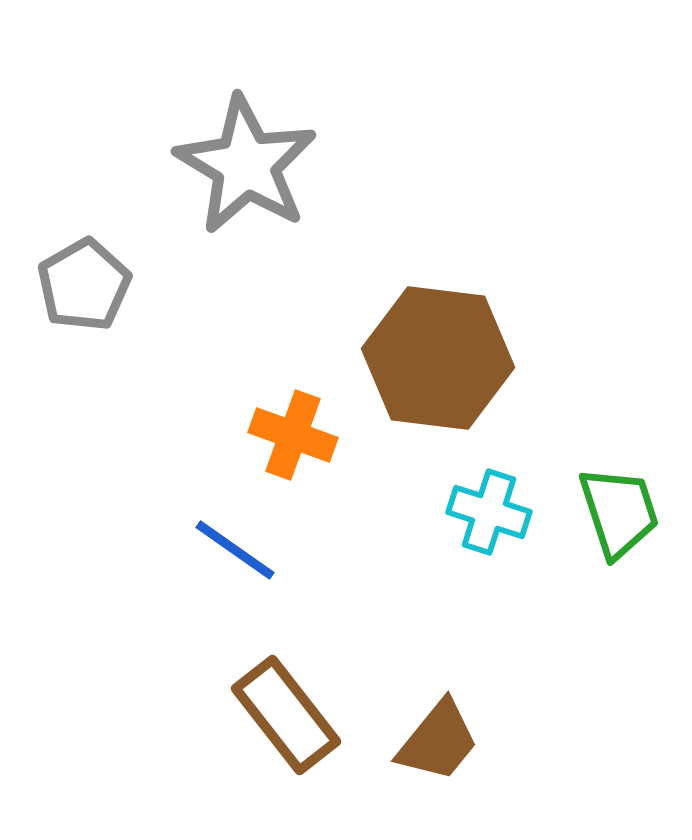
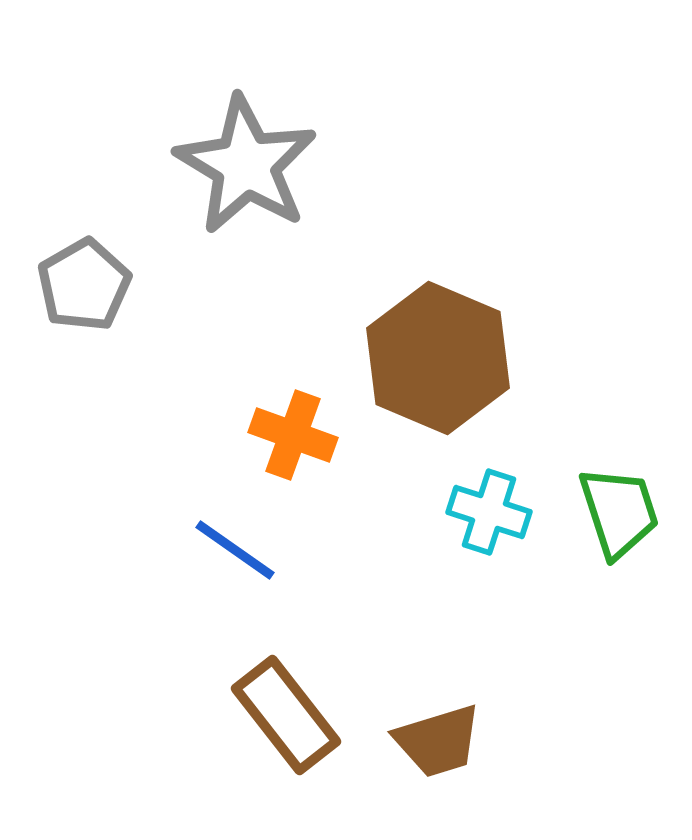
brown hexagon: rotated 16 degrees clockwise
brown trapezoid: rotated 34 degrees clockwise
